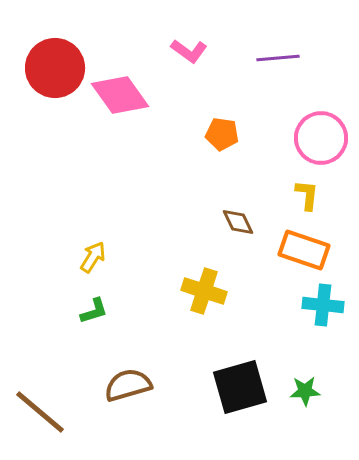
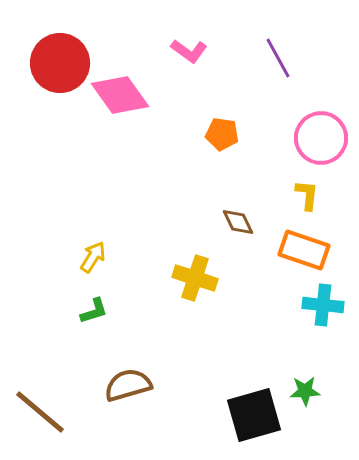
purple line: rotated 66 degrees clockwise
red circle: moved 5 px right, 5 px up
yellow cross: moved 9 px left, 13 px up
black square: moved 14 px right, 28 px down
